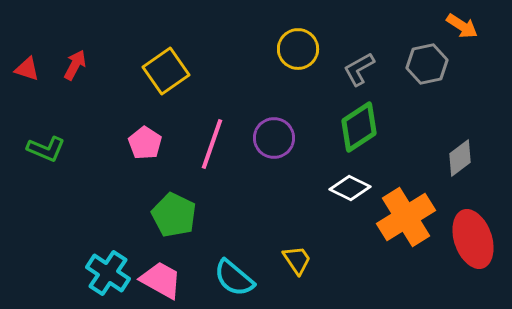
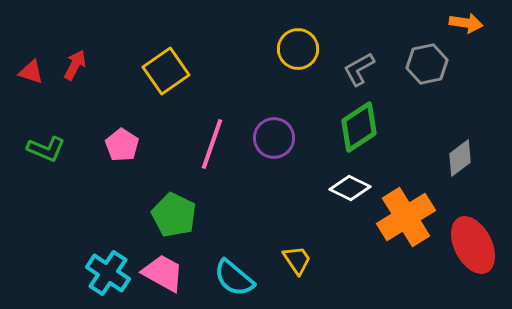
orange arrow: moved 4 px right, 3 px up; rotated 24 degrees counterclockwise
red triangle: moved 4 px right, 3 px down
pink pentagon: moved 23 px left, 2 px down
red ellipse: moved 6 px down; rotated 8 degrees counterclockwise
pink trapezoid: moved 2 px right, 7 px up
